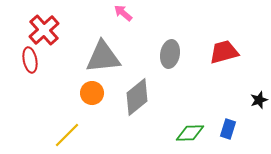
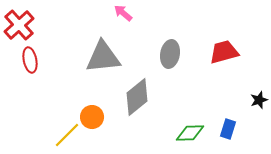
red cross: moved 25 px left, 5 px up
orange circle: moved 24 px down
